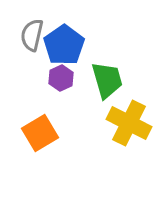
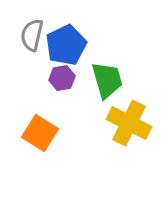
blue pentagon: moved 2 px right; rotated 9 degrees clockwise
purple hexagon: moved 1 px right; rotated 15 degrees clockwise
orange square: rotated 27 degrees counterclockwise
